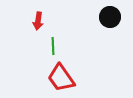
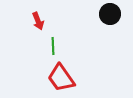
black circle: moved 3 px up
red arrow: rotated 30 degrees counterclockwise
